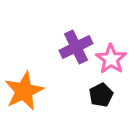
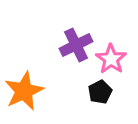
purple cross: moved 2 px up
black pentagon: moved 1 px left, 3 px up
